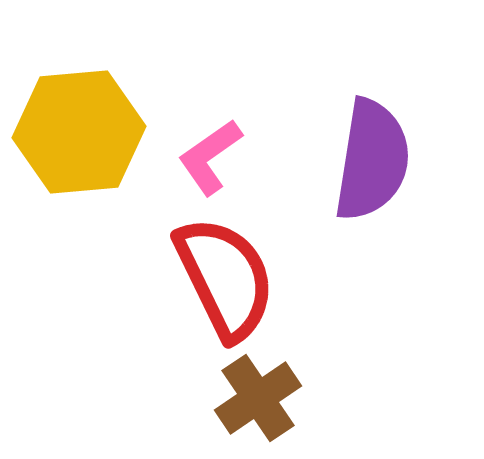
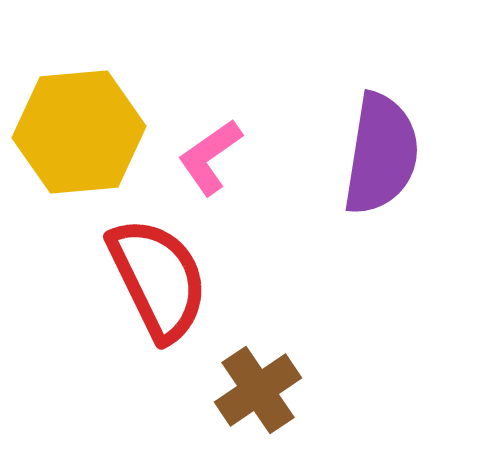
purple semicircle: moved 9 px right, 6 px up
red semicircle: moved 67 px left, 1 px down
brown cross: moved 8 px up
